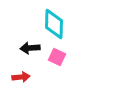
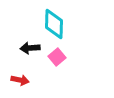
pink square: rotated 24 degrees clockwise
red arrow: moved 1 px left, 3 px down; rotated 18 degrees clockwise
